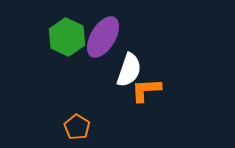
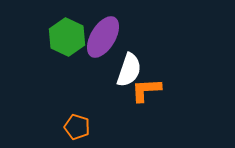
orange pentagon: rotated 15 degrees counterclockwise
